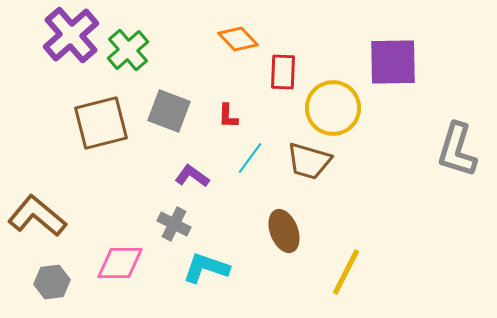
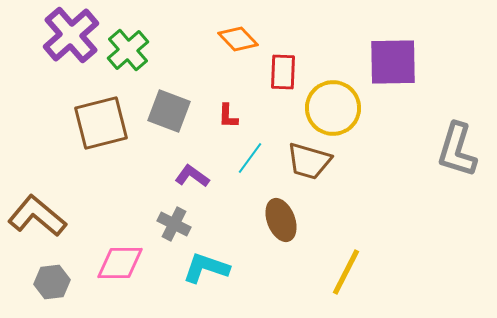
brown ellipse: moved 3 px left, 11 px up
